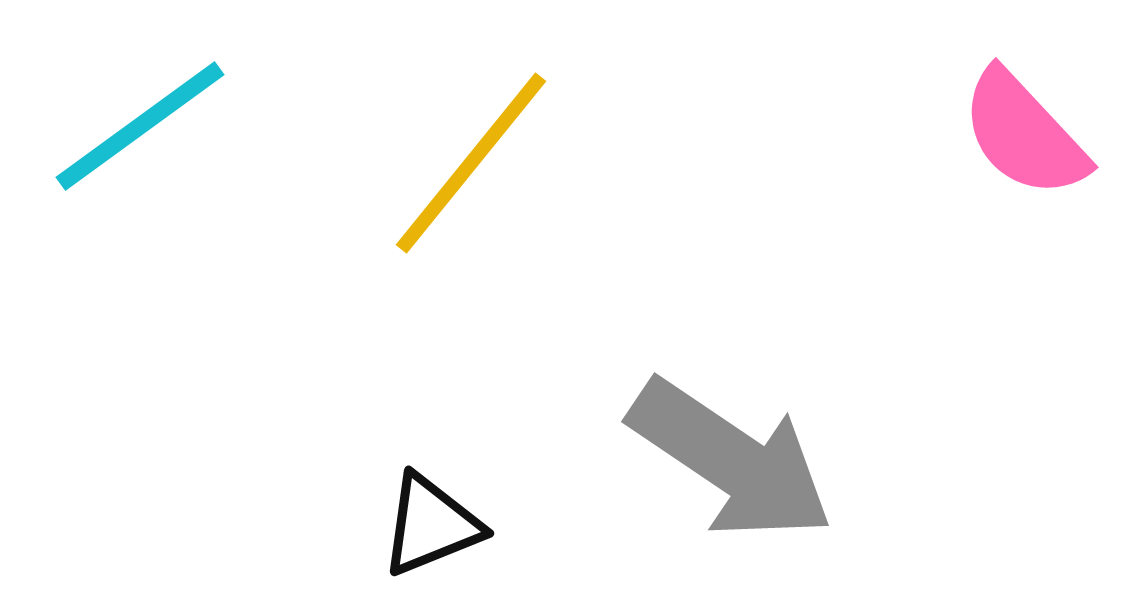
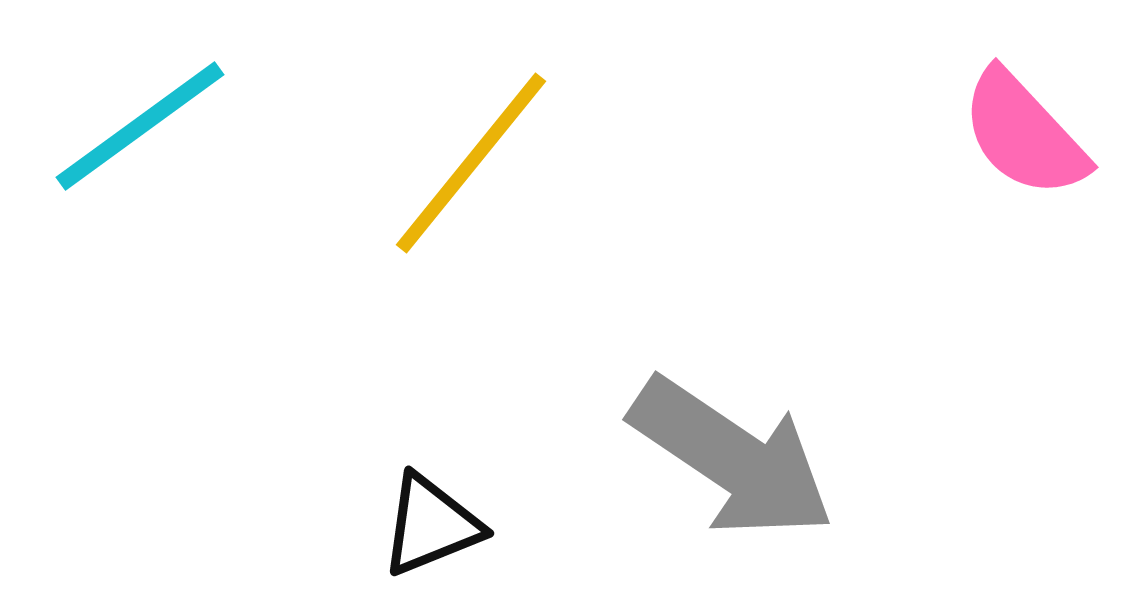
gray arrow: moved 1 px right, 2 px up
